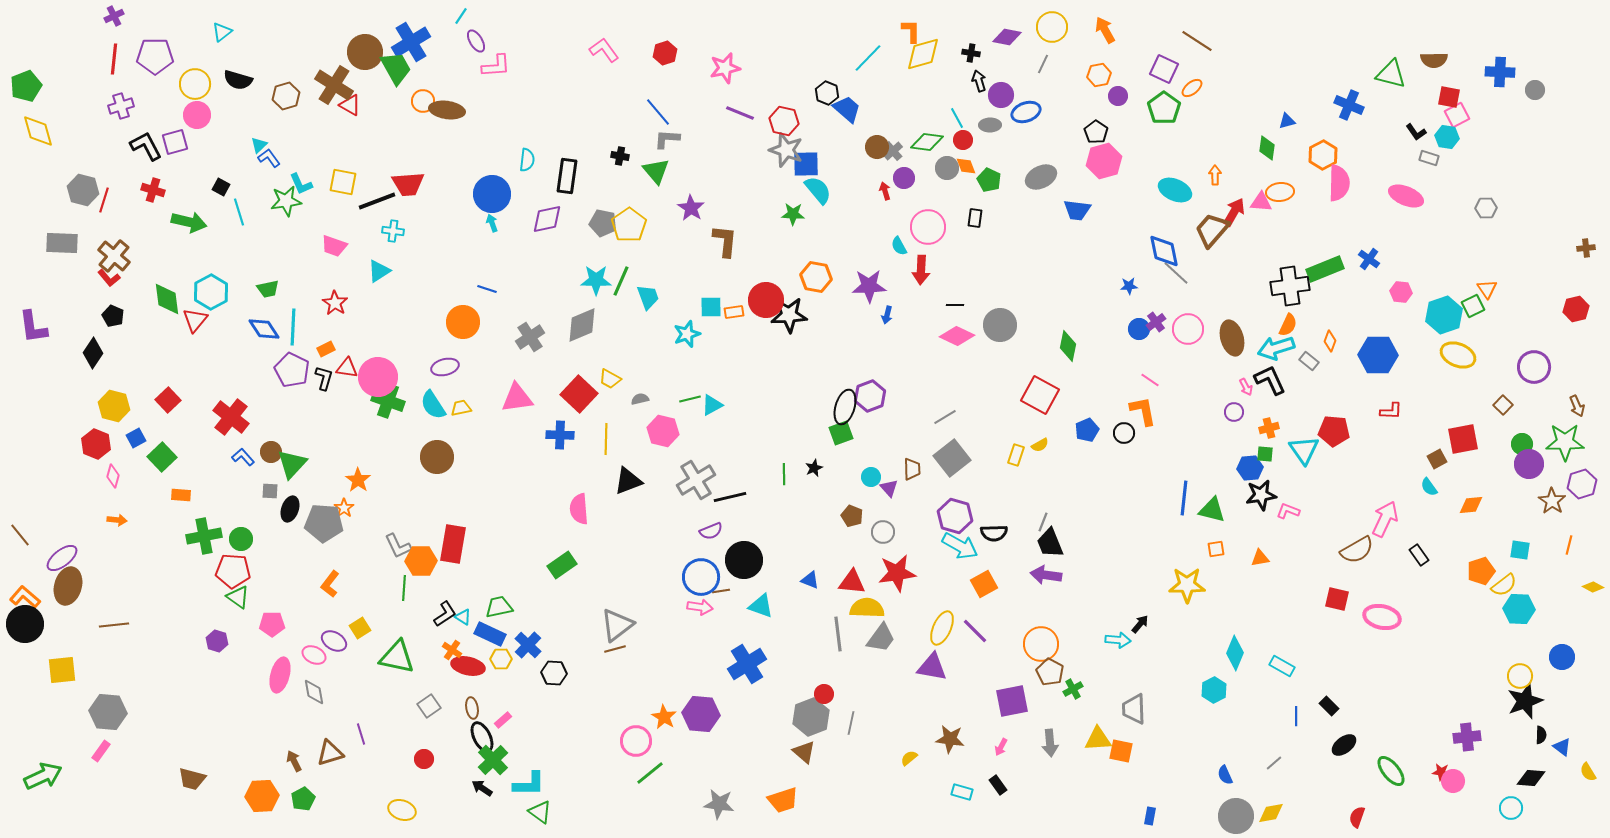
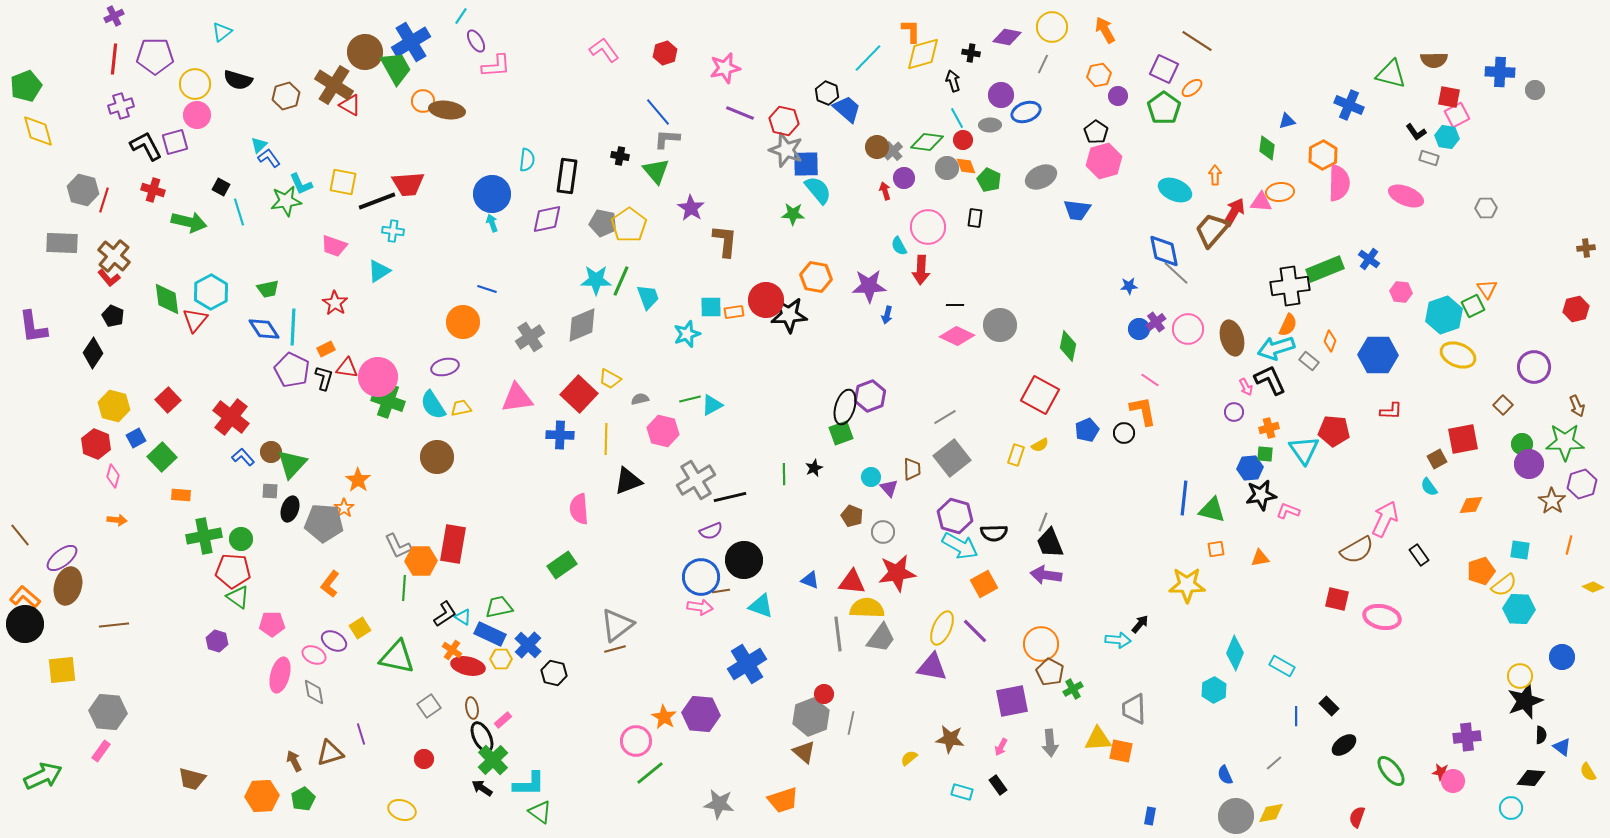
black arrow at (979, 81): moved 26 px left
black hexagon at (554, 673): rotated 10 degrees clockwise
